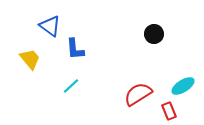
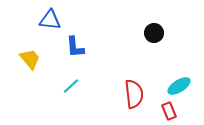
blue triangle: moved 6 px up; rotated 30 degrees counterclockwise
black circle: moved 1 px up
blue L-shape: moved 2 px up
cyan ellipse: moved 4 px left
red semicircle: moved 4 px left; rotated 116 degrees clockwise
